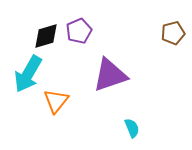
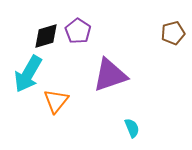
purple pentagon: moved 1 px left; rotated 15 degrees counterclockwise
